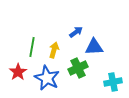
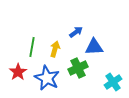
yellow arrow: moved 1 px right, 1 px up
cyan cross: rotated 24 degrees counterclockwise
